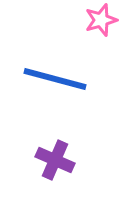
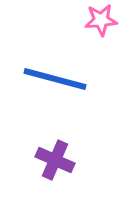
pink star: rotated 12 degrees clockwise
